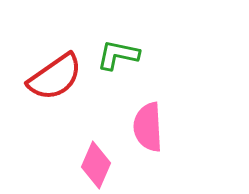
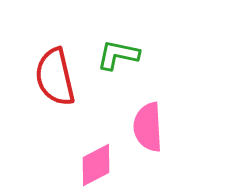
red semicircle: rotated 112 degrees clockwise
pink diamond: rotated 39 degrees clockwise
